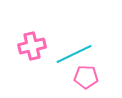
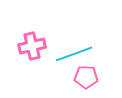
cyan line: rotated 6 degrees clockwise
